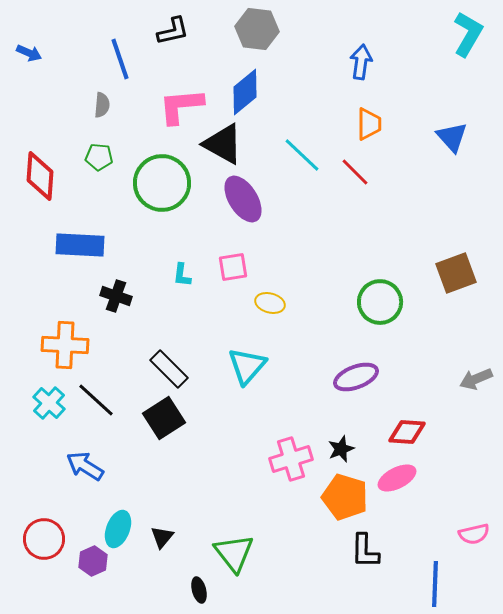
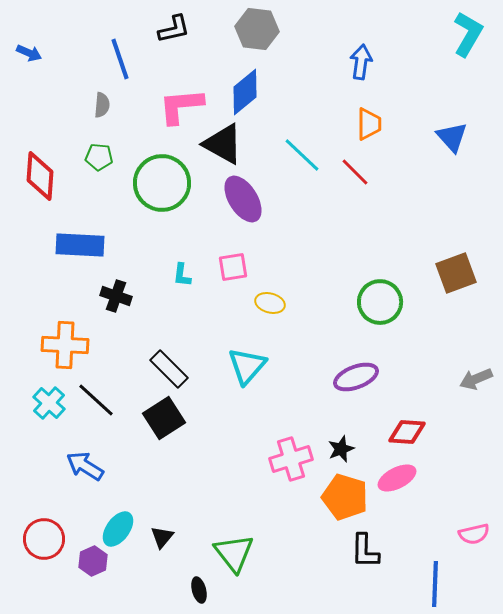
black L-shape at (173, 31): moved 1 px right, 2 px up
cyan ellipse at (118, 529): rotated 15 degrees clockwise
